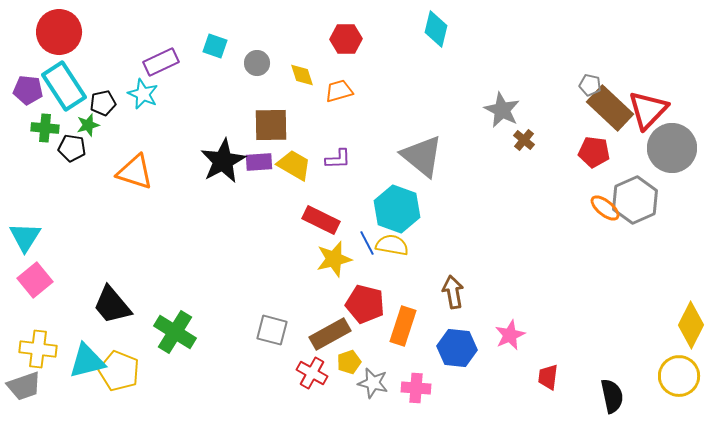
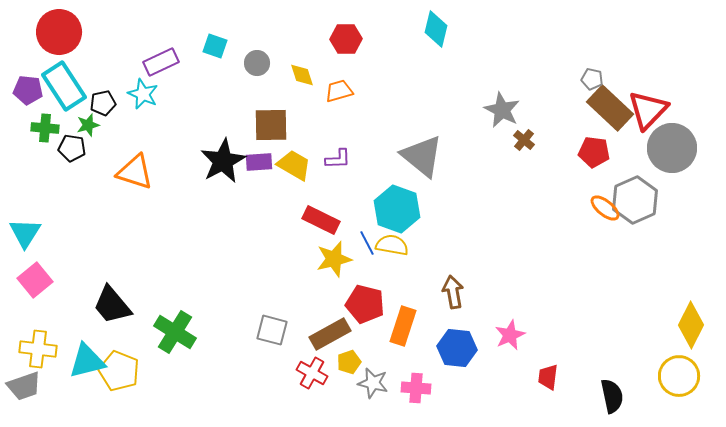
gray pentagon at (590, 85): moved 2 px right, 6 px up
cyan triangle at (25, 237): moved 4 px up
